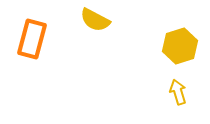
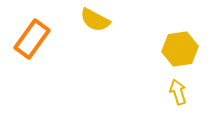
orange rectangle: rotated 21 degrees clockwise
yellow hexagon: moved 3 px down; rotated 8 degrees clockwise
